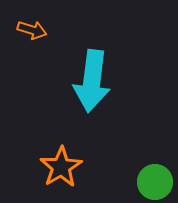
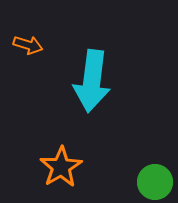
orange arrow: moved 4 px left, 15 px down
